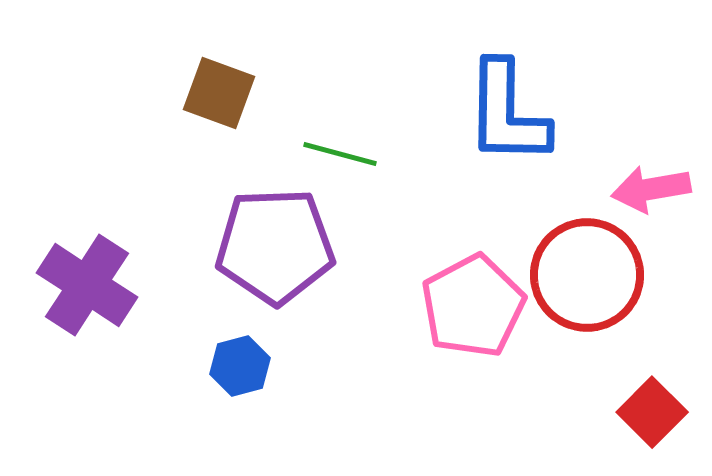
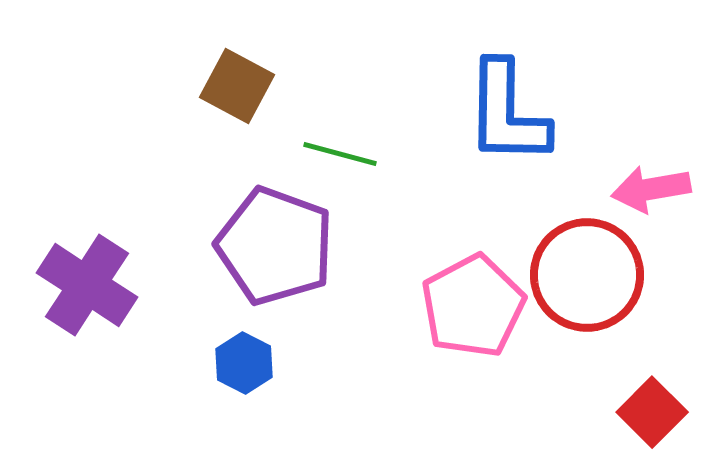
brown square: moved 18 px right, 7 px up; rotated 8 degrees clockwise
purple pentagon: rotated 22 degrees clockwise
blue hexagon: moved 4 px right, 3 px up; rotated 18 degrees counterclockwise
